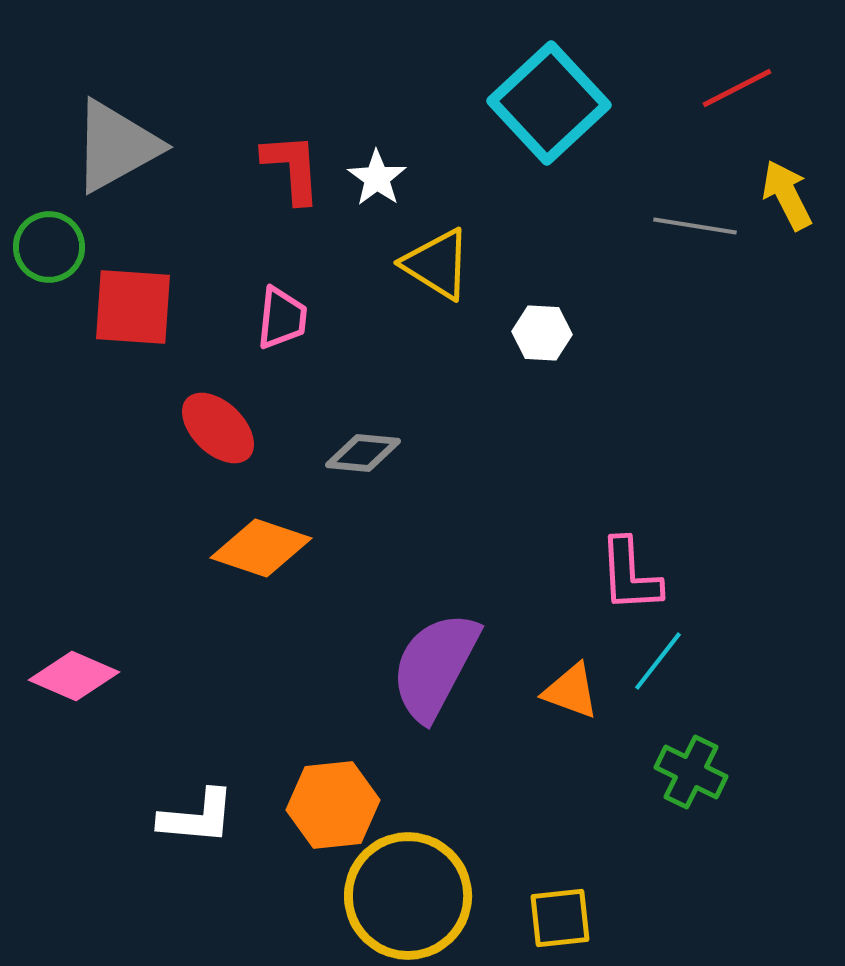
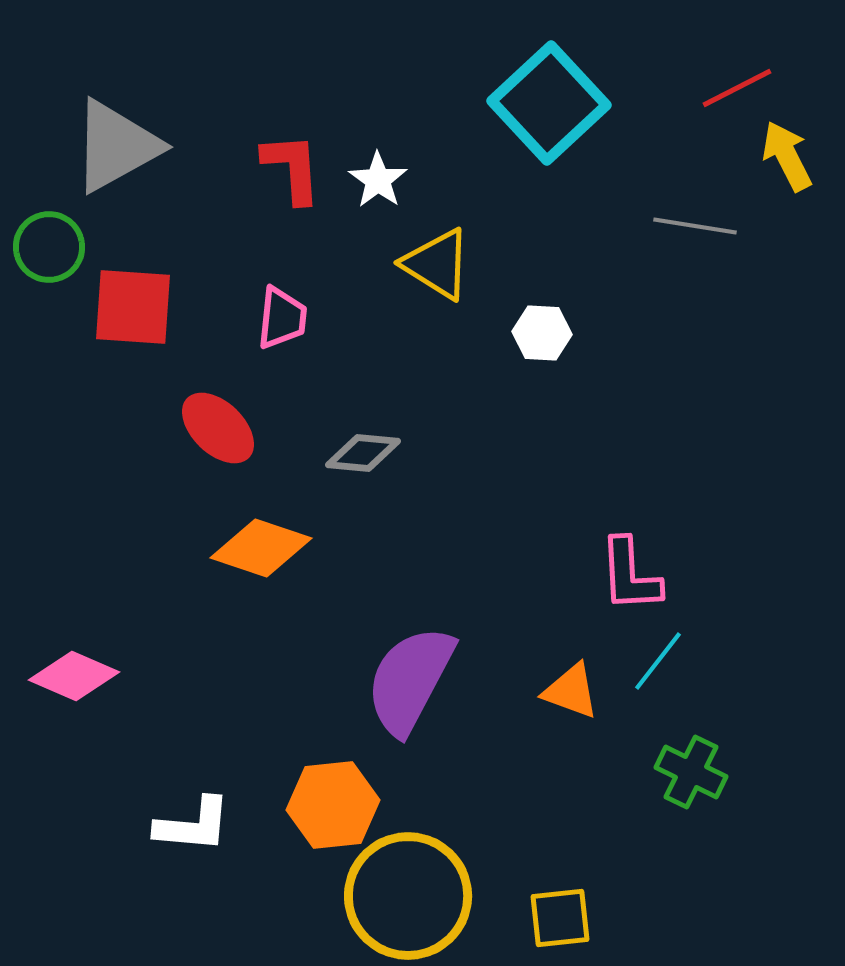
white star: moved 1 px right, 2 px down
yellow arrow: moved 39 px up
purple semicircle: moved 25 px left, 14 px down
white L-shape: moved 4 px left, 8 px down
